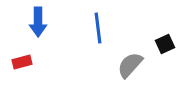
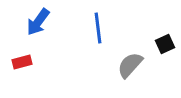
blue arrow: rotated 36 degrees clockwise
